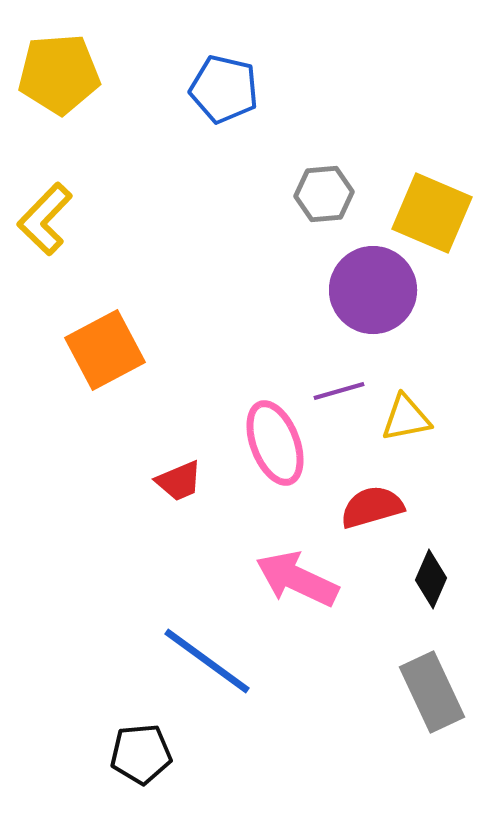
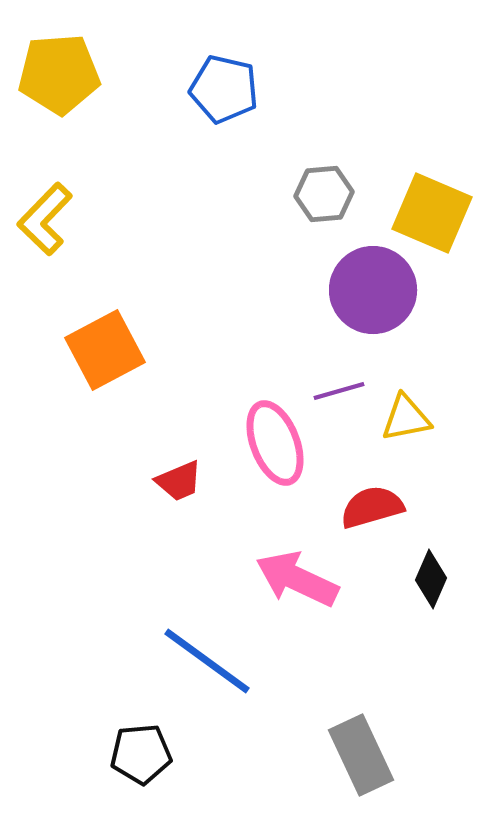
gray rectangle: moved 71 px left, 63 px down
